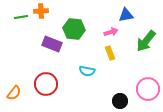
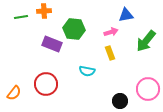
orange cross: moved 3 px right
